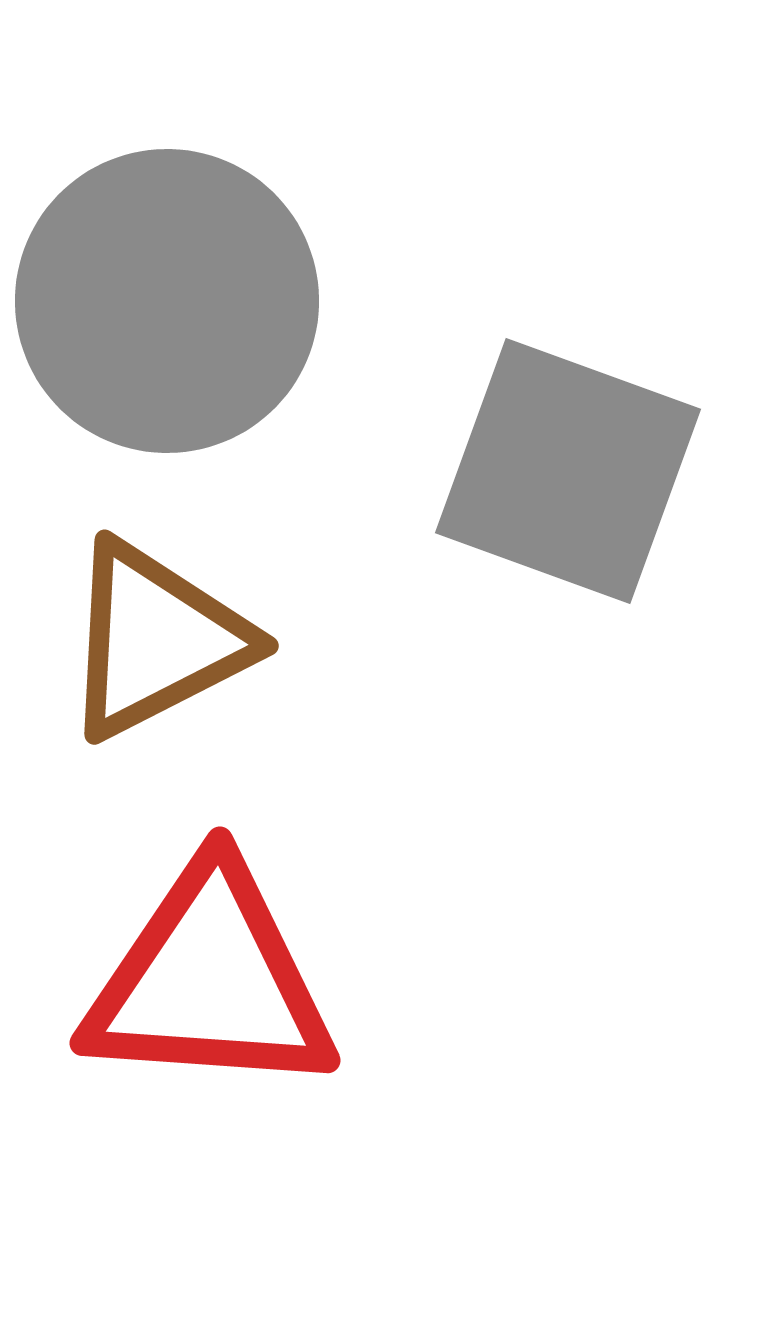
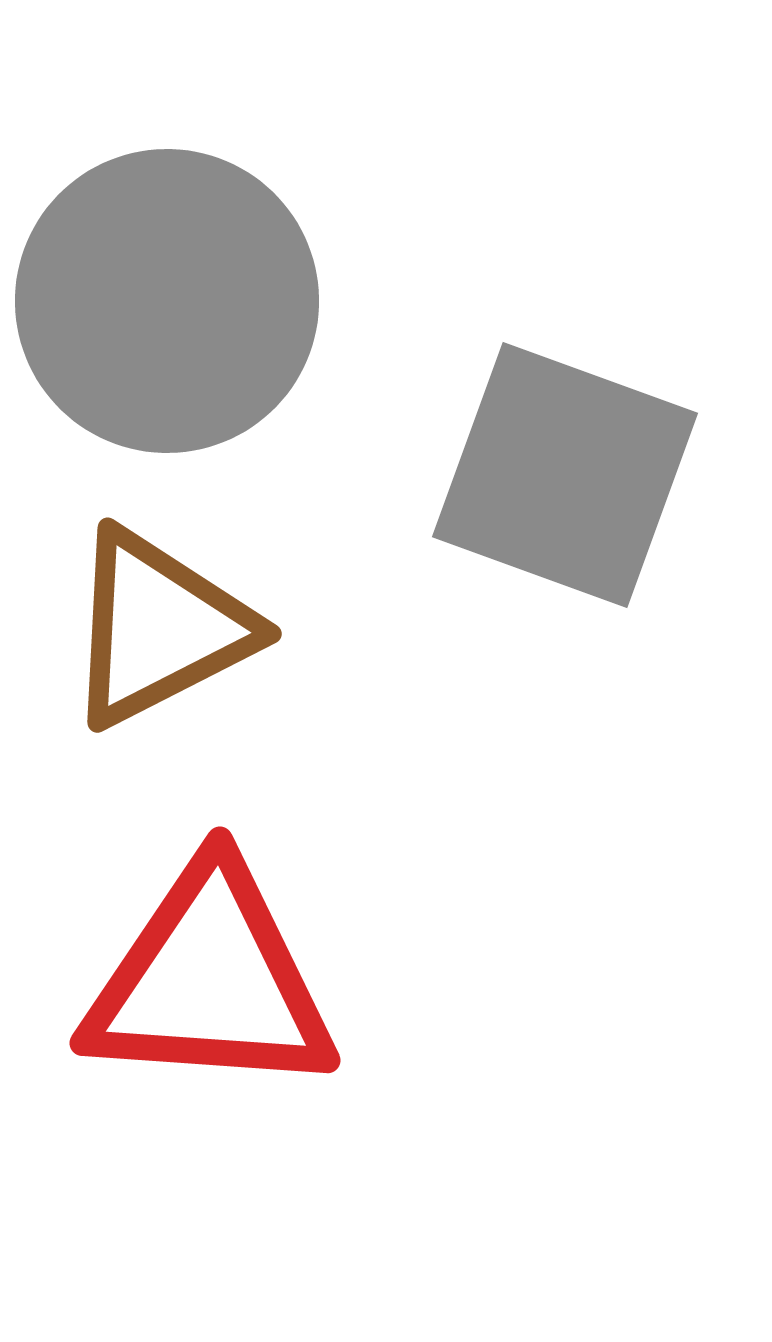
gray square: moved 3 px left, 4 px down
brown triangle: moved 3 px right, 12 px up
